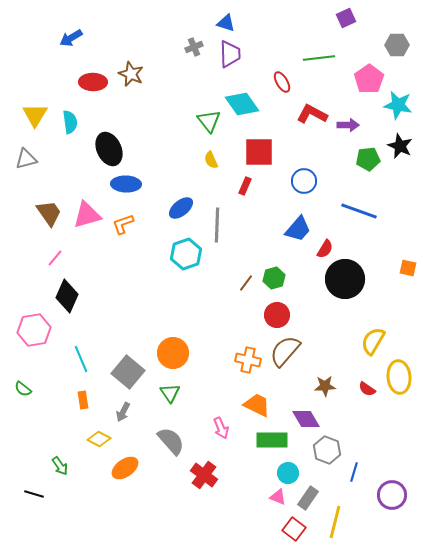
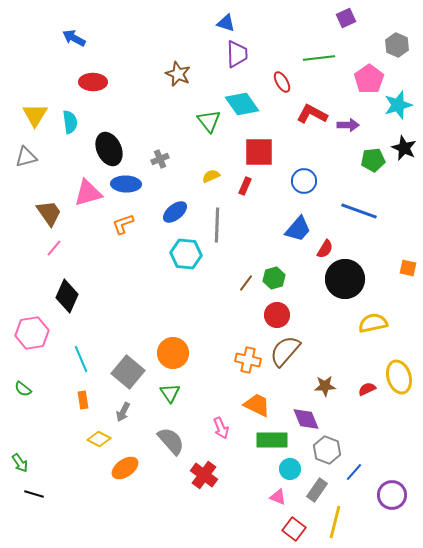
blue arrow at (71, 38): moved 3 px right; rotated 60 degrees clockwise
gray hexagon at (397, 45): rotated 25 degrees clockwise
gray cross at (194, 47): moved 34 px left, 112 px down
purple trapezoid at (230, 54): moved 7 px right
brown star at (131, 74): moved 47 px right
cyan star at (398, 105): rotated 28 degrees counterclockwise
black star at (400, 146): moved 4 px right, 2 px down
gray triangle at (26, 159): moved 2 px up
green pentagon at (368, 159): moved 5 px right, 1 px down
yellow semicircle at (211, 160): moved 16 px down; rotated 90 degrees clockwise
blue ellipse at (181, 208): moved 6 px left, 4 px down
pink triangle at (87, 215): moved 1 px right, 22 px up
cyan hexagon at (186, 254): rotated 24 degrees clockwise
pink line at (55, 258): moved 1 px left, 10 px up
pink hexagon at (34, 330): moved 2 px left, 3 px down
yellow semicircle at (373, 341): moved 18 px up; rotated 48 degrees clockwise
yellow ellipse at (399, 377): rotated 12 degrees counterclockwise
red semicircle at (367, 389): rotated 120 degrees clockwise
purple diamond at (306, 419): rotated 8 degrees clockwise
green arrow at (60, 466): moved 40 px left, 3 px up
blue line at (354, 472): rotated 24 degrees clockwise
cyan circle at (288, 473): moved 2 px right, 4 px up
gray rectangle at (308, 498): moved 9 px right, 8 px up
